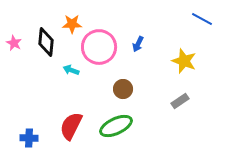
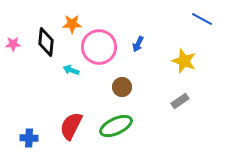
pink star: moved 1 px left, 1 px down; rotated 28 degrees counterclockwise
brown circle: moved 1 px left, 2 px up
